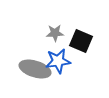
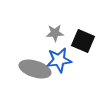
black square: moved 2 px right
blue star: moved 1 px right, 1 px up
